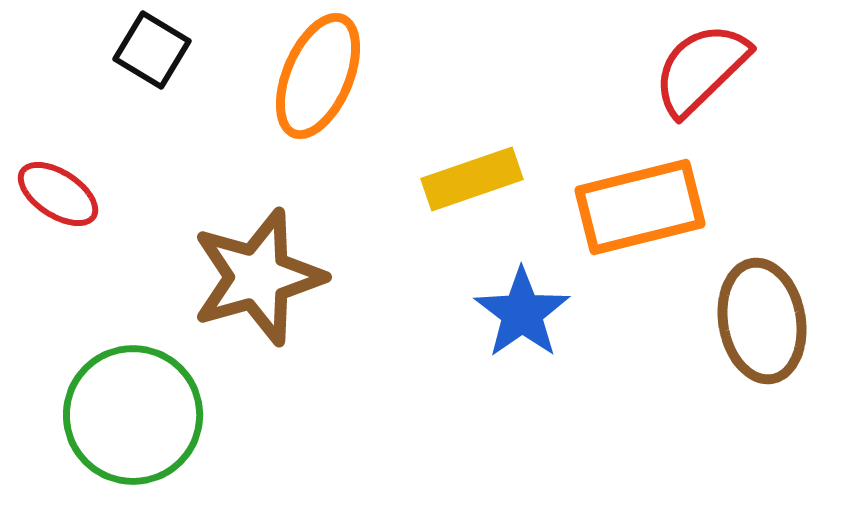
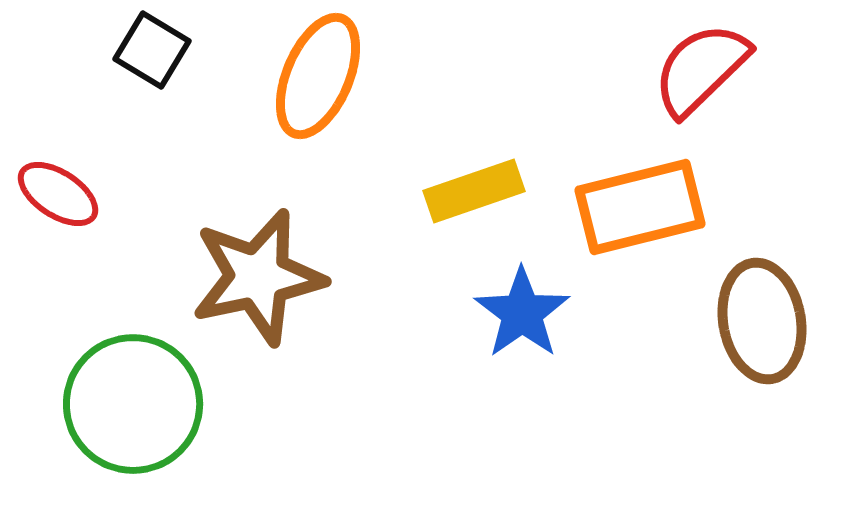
yellow rectangle: moved 2 px right, 12 px down
brown star: rotated 4 degrees clockwise
green circle: moved 11 px up
